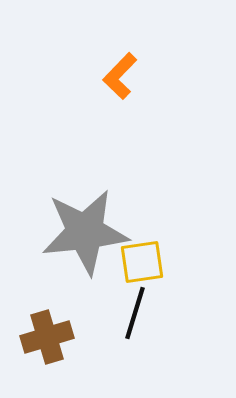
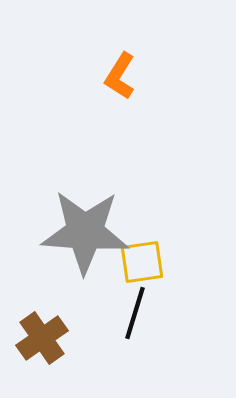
orange L-shape: rotated 12 degrees counterclockwise
gray star: rotated 10 degrees clockwise
brown cross: moved 5 px left, 1 px down; rotated 18 degrees counterclockwise
